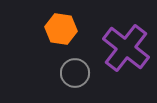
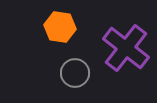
orange hexagon: moved 1 px left, 2 px up
